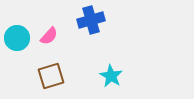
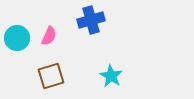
pink semicircle: rotated 18 degrees counterclockwise
